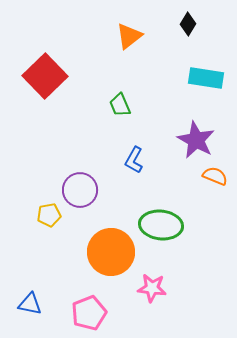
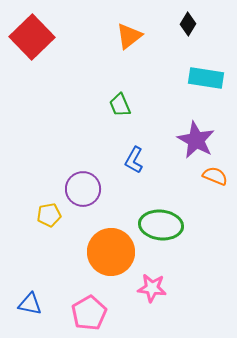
red square: moved 13 px left, 39 px up
purple circle: moved 3 px right, 1 px up
pink pentagon: rotated 8 degrees counterclockwise
